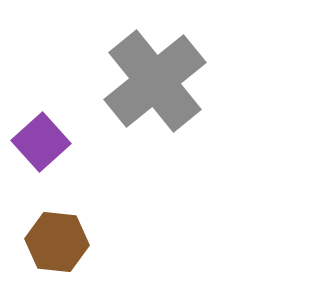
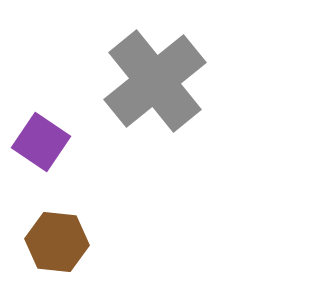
purple square: rotated 14 degrees counterclockwise
